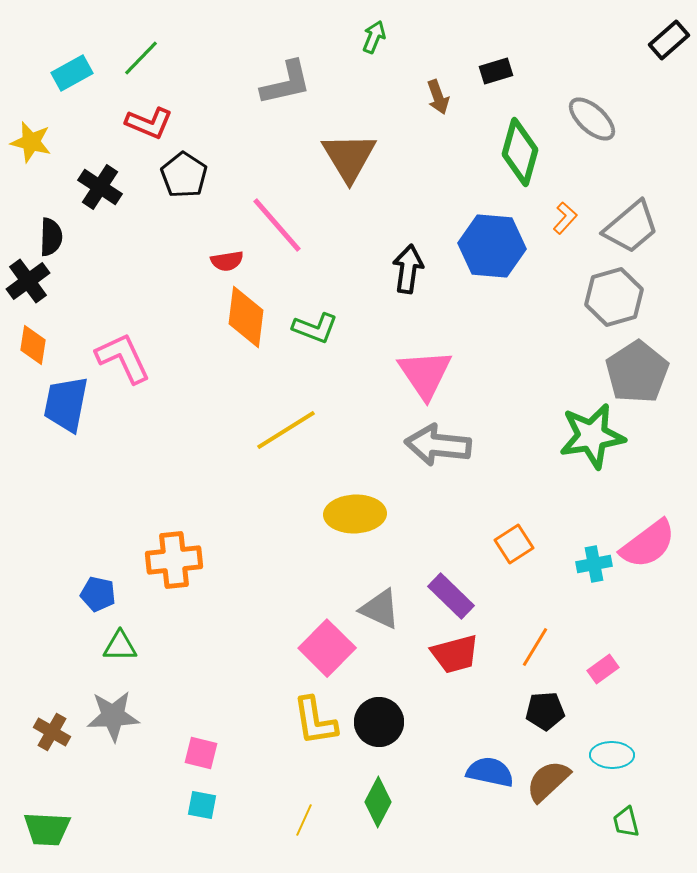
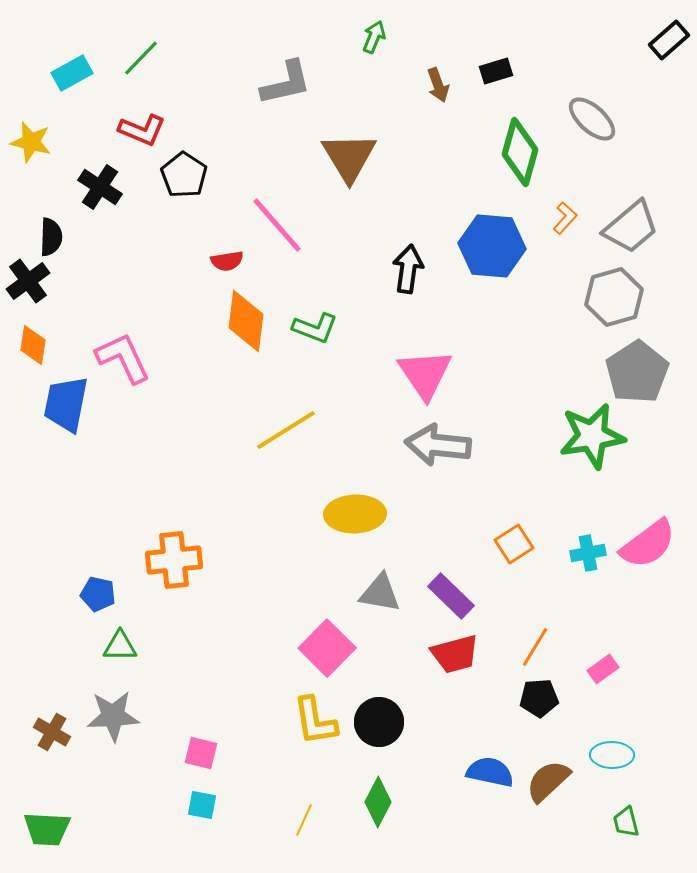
brown arrow at (438, 97): moved 12 px up
red L-shape at (149, 123): moved 7 px left, 7 px down
orange diamond at (246, 317): moved 4 px down
cyan cross at (594, 564): moved 6 px left, 11 px up
gray triangle at (380, 609): moved 16 px up; rotated 15 degrees counterclockwise
black pentagon at (545, 711): moved 6 px left, 13 px up
